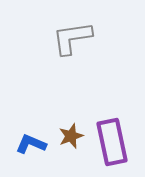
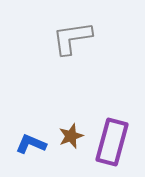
purple rectangle: rotated 27 degrees clockwise
